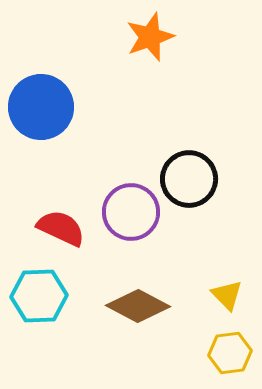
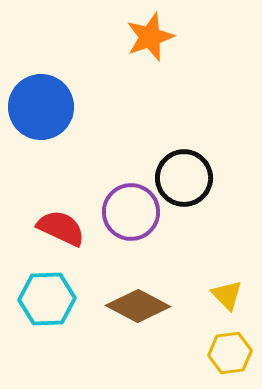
black circle: moved 5 px left, 1 px up
cyan hexagon: moved 8 px right, 3 px down
